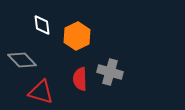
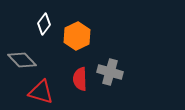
white diamond: moved 2 px right, 1 px up; rotated 45 degrees clockwise
